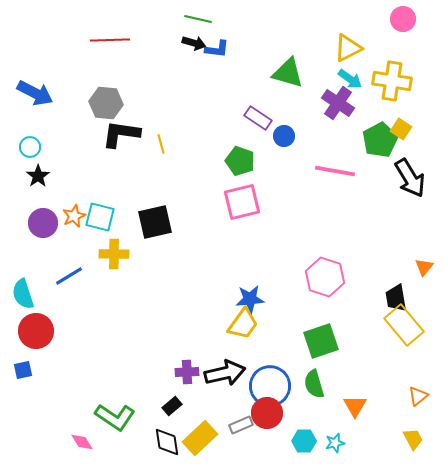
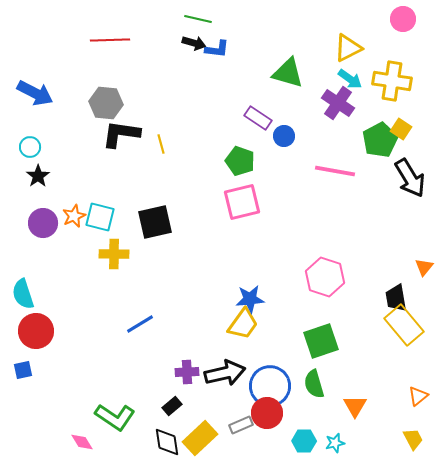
blue line at (69, 276): moved 71 px right, 48 px down
